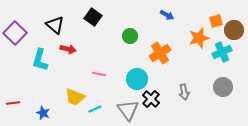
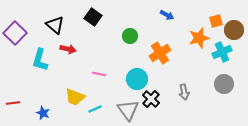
gray circle: moved 1 px right, 3 px up
